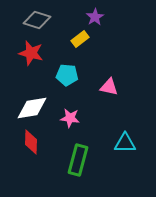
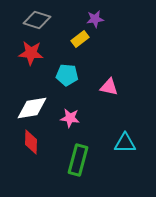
purple star: moved 2 px down; rotated 24 degrees clockwise
red star: rotated 10 degrees counterclockwise
